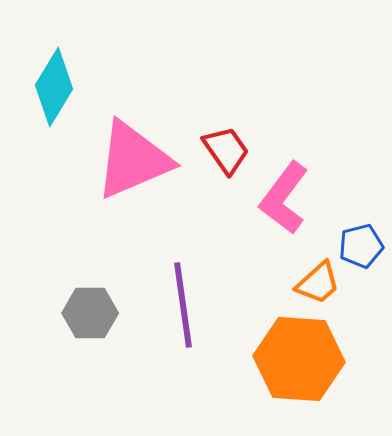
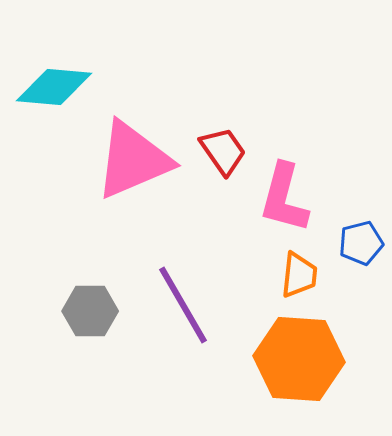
cyan diamond: rotated 64 degrees clockwise
red trapezoid: moved 3 px left, 1 px down
pink L-shape: rotated 22 degrees counterclockwise
blue pentagon: moved 3 px up
orange trapezoid: moved 19 px left, 8 px up; rotated 42 degrees counterclockwise
purple line: rotated 22 degrees counterclockwise
gray hexagon: moved 2 px up
